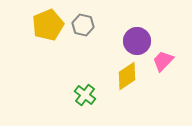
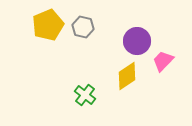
gray hexagon: moved 2 px down
